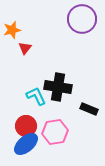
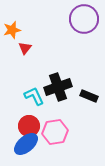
purple circle: moved 2 px right
black cross: rotated 28 degrees counterclockwise
cyan L-shape: moved 2 px left
black rectangle: moved 13 px up
red circle: moved 3 px right
